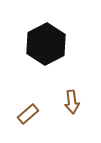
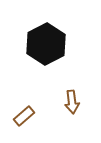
brown rectangle: moved 4 px left, 2 px down
